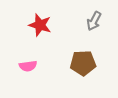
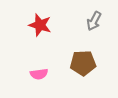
pink semicircle: moved 11 px right, 8 px down
